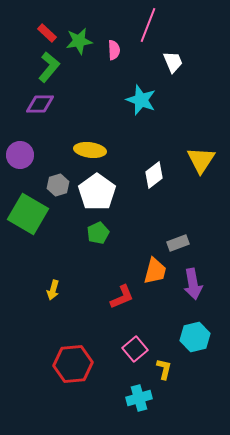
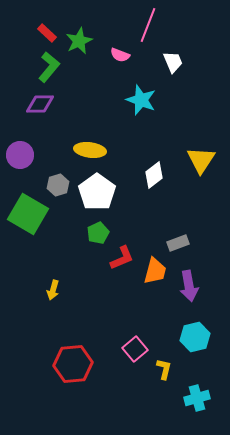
green star: rotated 16 degrees counterclockwise
pink semicircle: moved 6 px right, 5 px down; rotated 114 degrees clockwise
purple arrow: moved 4 px left, 2 px down
red L-shape: moved 39 px up
cyan cross: moved 58 px right
